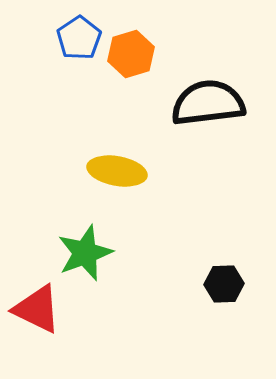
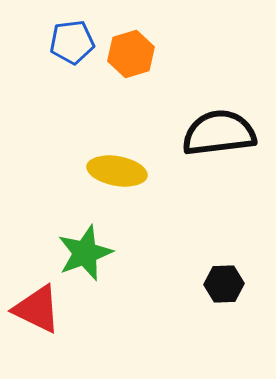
blue pentagon: moved 7 px left, 4 px down; rotated 27 degrees clockwise
black semicircle: moved 11 px right, 30 px down
